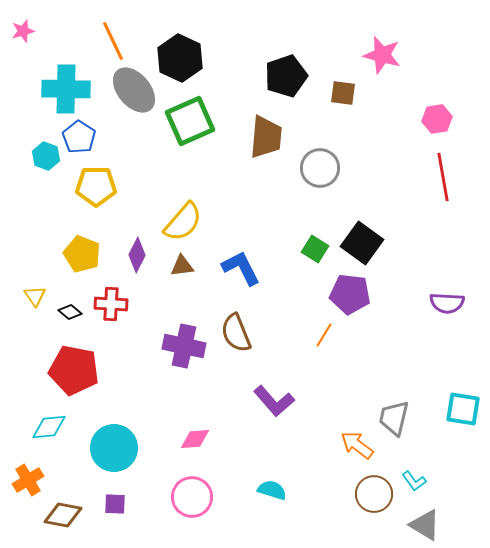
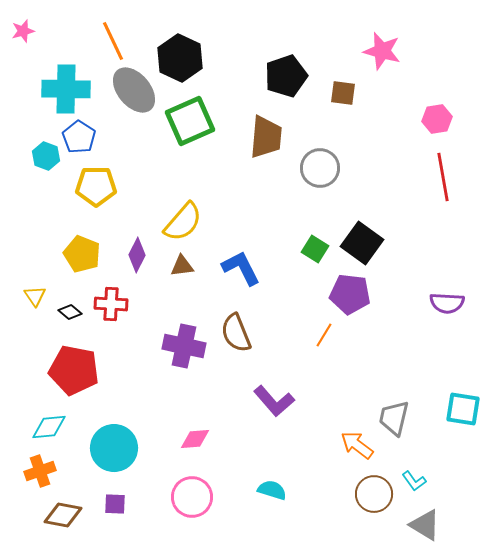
pink star at (382, 55): moved 4 px up
orange cross at (28, 480): moved 12 px right, 9 px up; rotated 12 degrees clockwise
